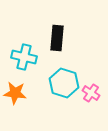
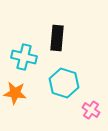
pink cross: moved 17 px down
